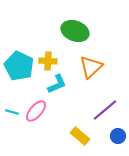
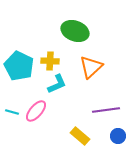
yellow cross: moved 2 px right
purple line: moved 1 px right; rotated 32 degrees clockwise
